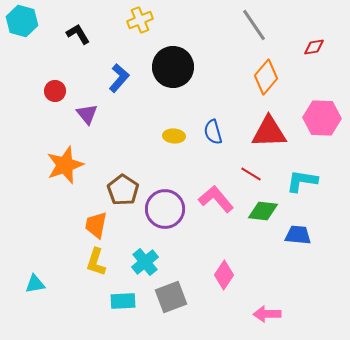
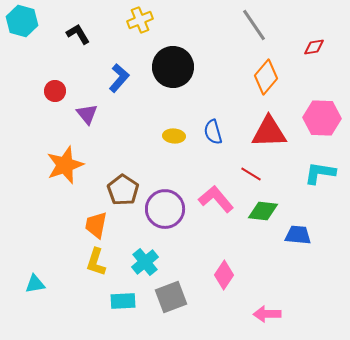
cyan L-shape: moved 18 px right, 8 px up
